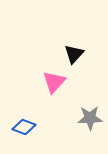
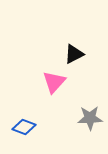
black triangle: rotated 20 degrees clockwise
